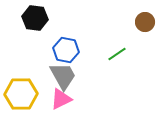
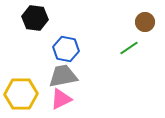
blue hexagon: moved 1 px up
green line: moved 12 px right, 6 px up
gray trapezoid: rotated 72 degrees counterclockwise
